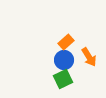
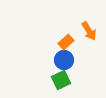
orange arrow: moved 26 px up
green square: moved 2 px left, 1 px down
